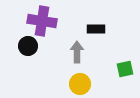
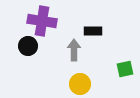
black rectangle: moved 3 px left, 2 px down
gray arrow: moved 3 px left, 2 px up
